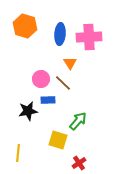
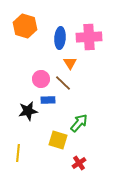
blue ellipse: moved 4 px down
green arrow: moved 1 px right, 2 px down
